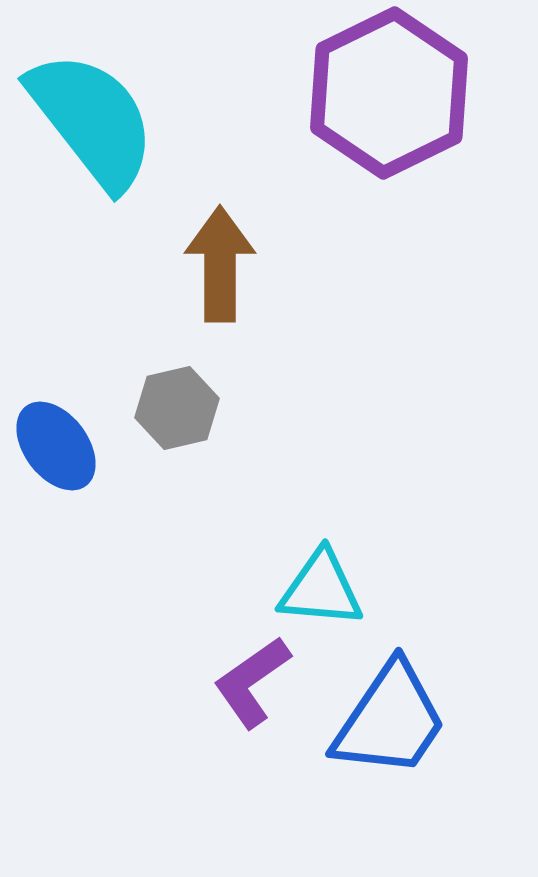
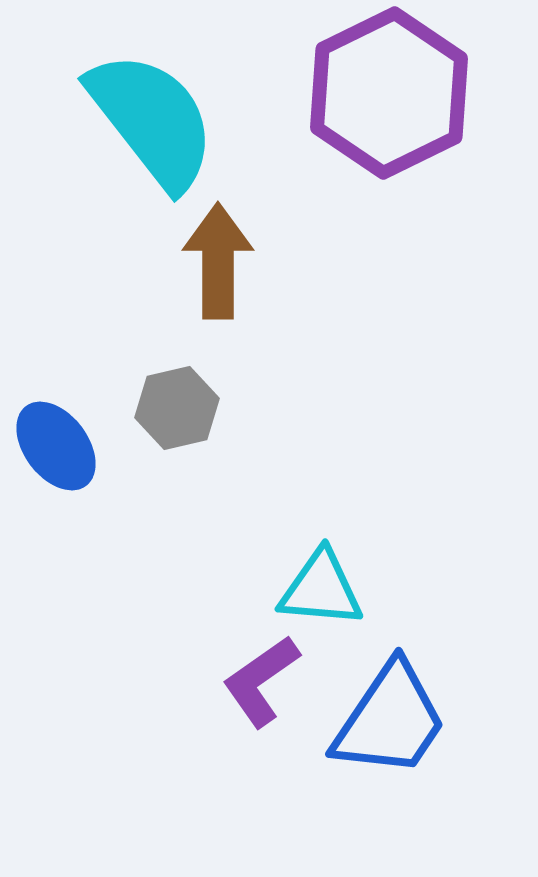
cyan semicircle: moved 60 px right
brown arrow: moved 2 px left, 3 px up
purple L-shape: moved 9 px right, 1 px up
